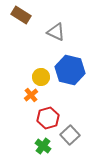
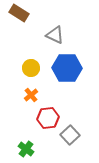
brown rectangle: moved 2 px left, 2 px up
gray triangle: moved 1 px left, 3 px down
blue hexagon: moved 3 px left, 2 px up; rotated 12 degrees counterclockwise
yellow circle: moved 10 px left, 9 px up
red hexagon: rotated 10 degrees clockwise
green cross: moved 17 px left, 3 px down
